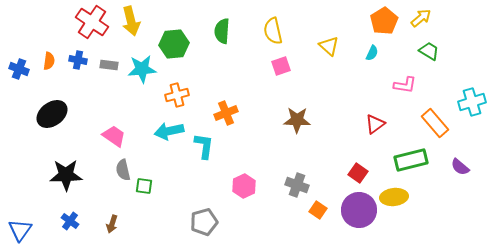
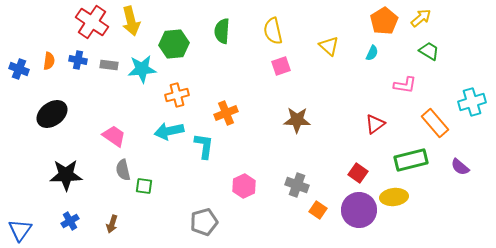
blue cross at (70, 221): rotated 24 degrees clockwise
